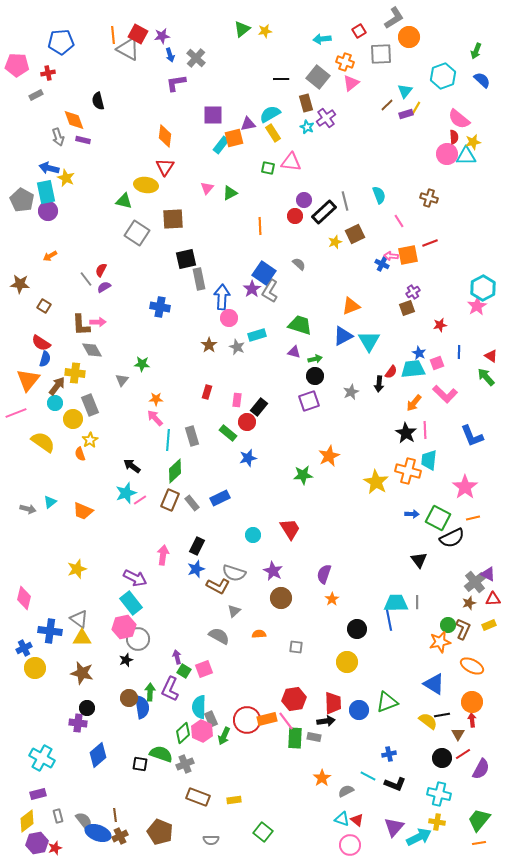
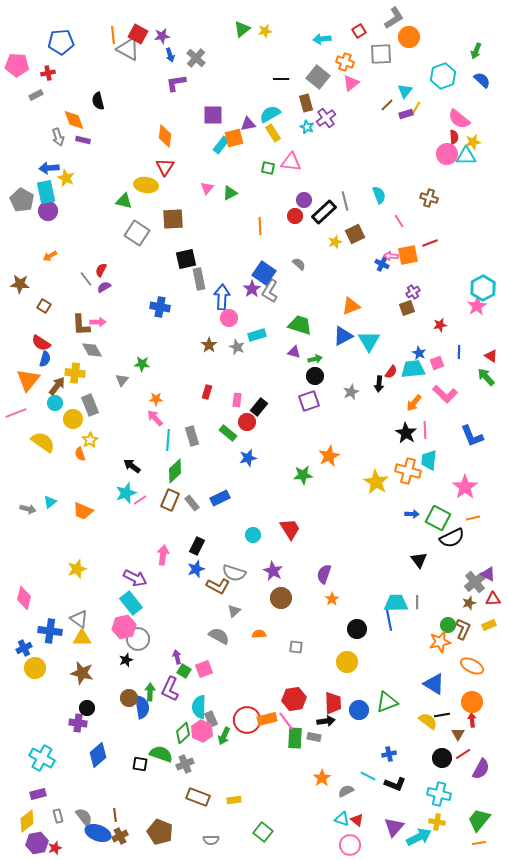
blue arrow at (49, 168): rotated 18 degrees counterclockwise
gray semicircle at (84, 821): moved 4 px up
